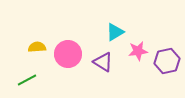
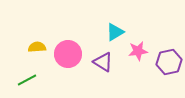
purple hexagon: moved 2 px right, 1 px down
